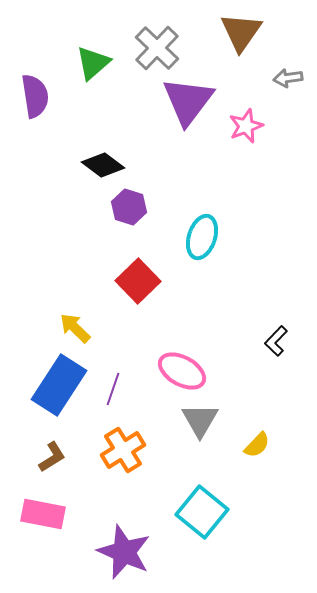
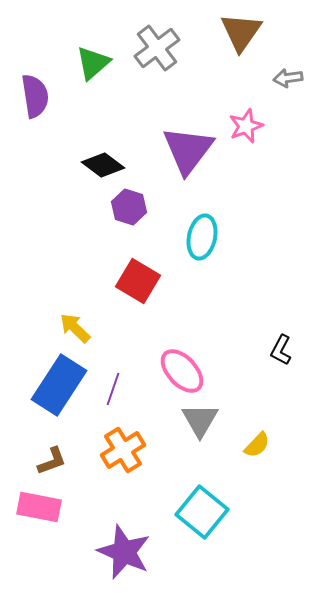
gray cross: rotated 9 degrees clockwise
purple triangle: moved 49 px down
cyan ellipse: rotated 6 degrees counterclockwise
red square: rotated 15 degrees counterclockwise
black L-shape: moved 5 px right, 9 px down; rotated 16 degrees counterclockwise
pink ellipse: rotated 18 degrees clockwise
brown L-shape: moved 4 px down; rotated 12 degrees clockwise
pink rectangle: moved 4 px left, 7 px up
